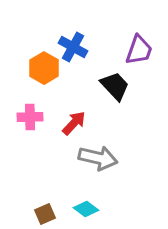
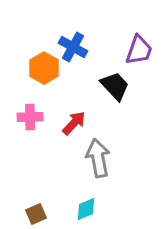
gray arrow: rotated 114 degrees counterclockwise
cyan diamond: rotated 60 degrees counterclockwise
brown square: moved 9 px left
